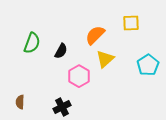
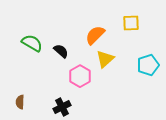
green semicircle: rotated 80 degrees counterclockwise
black semicircle: rotated 77 degrees counterclockwise
cyan pentagon: rotated 15 degrees clockwise
pink hexagon: moved 1 px right
